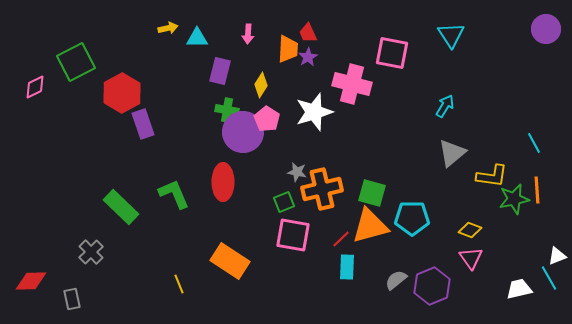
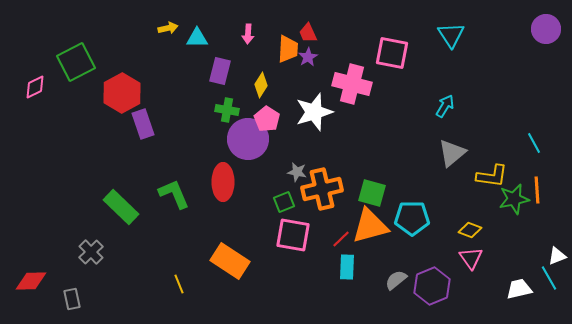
purple circle at (243, 132): moved 5 px right, 7 px down
